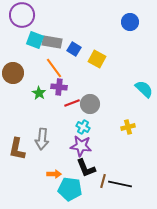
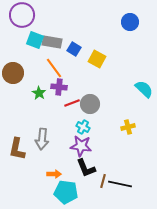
cyan pentagon: moved 4 px left, 3 px down
